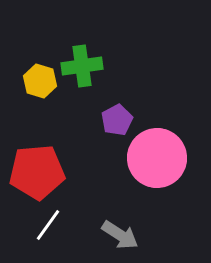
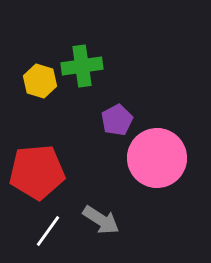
white line: moved 6 px down
gray arrow: moved 19 px left, 15 px up
